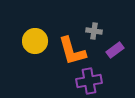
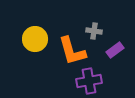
yellow circle: moved 2 px up
